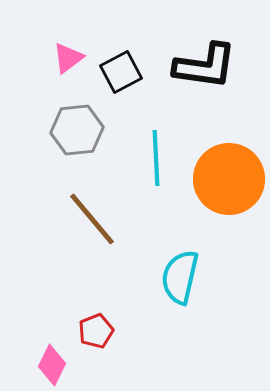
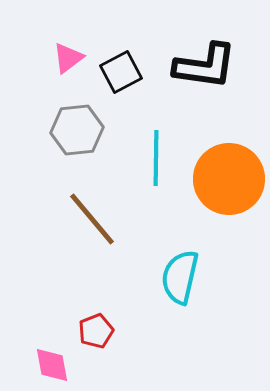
cyan line: rotated 4 degrees clockwise
pink diamond: rotated 36 degrees counterclockwise
